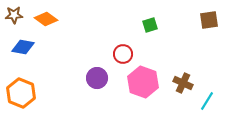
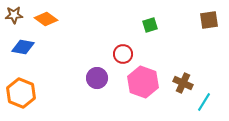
cyan line: moved 3 px left, 1 px down
